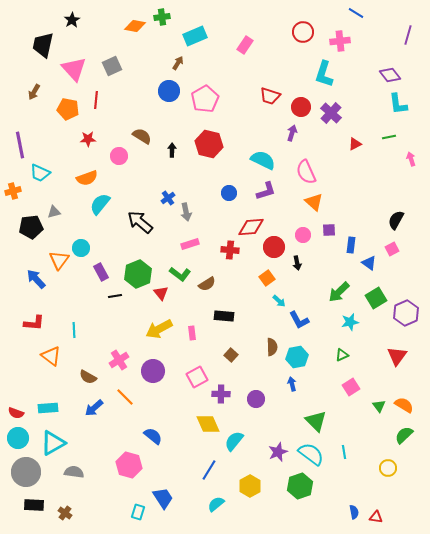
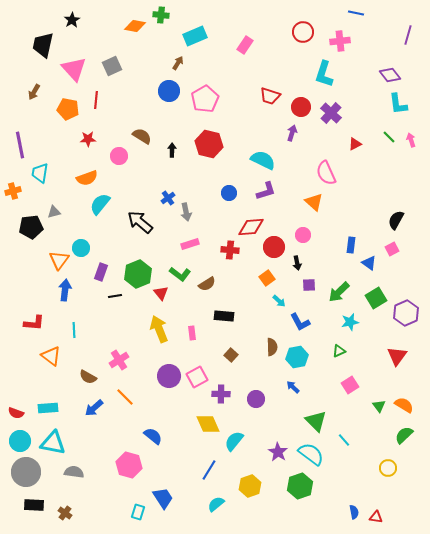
blue line at (356, 13): rotated 21 degrees counterclockwise
green cross at (162, 17): moved 1 px left, 2 px up; rotated 14 degrees clockwise
green line at (389, 137): rotated 56 degrees clockwise
pink arrow at (411, 159): moved 19 px up
pink semicircle at (306, 172): moved 20 px right, 1 px down
cyan trapezoid at (40, 173): rotated 75 degrees clockwise
purple square at (329, 230): moved 20 px left, 55 px down
purple rectangle at (101, 272): rotated 48 degrees clockwise
blue arrow at (36, 279): moved 29 px right, 11 px down; rotated 50 degrees clockwise
blue L-shape at (299, 320): moved 1 px right, 2 px down
yellow arrow at (159, 329): rotated 96 degrees clockwise
green triangle at (342, 355): moved 3 px left, 4 px up
purple circle at (153, 371): moved 16 px right, 5 px down
blue arrow at (292, 384): moved 1 px right, 3 px down; rotated 32 degrees counterclockwise
pink square at (351, 387): moved 1 px left, 2 px up
cyan circle at (18, 438): moved 2 px right, 3 px down
cyan triangle at (53, 443): rotated 40 degrees clockwise
purple star at (278, 452): rotated 18 degrees counterclockwise
cyan line at (344, 452): moved 12 px up; rotated 32 degrees counterclockwise
yellow hexagon at (250, 486): rotated 10 degrees clockwise
